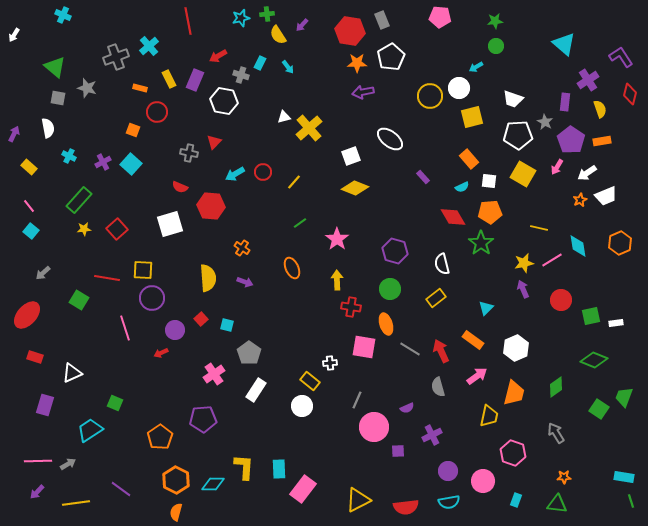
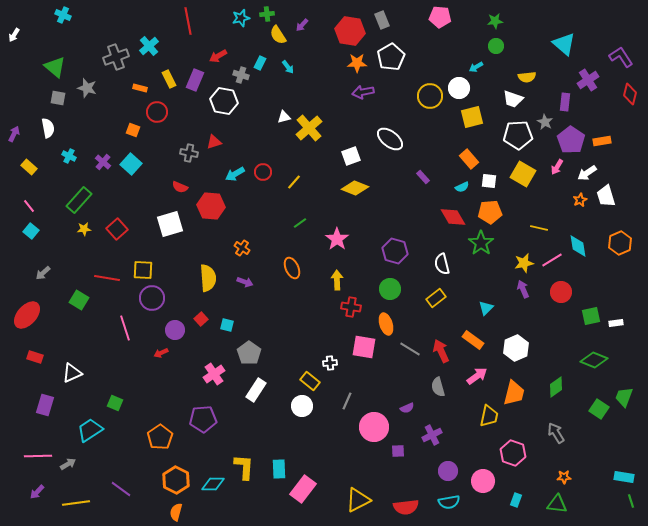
yellow semicircle at (600, 109): moved 73 px left, 32 px up; rotated 102 degrees clockwise
red triangle at (214, 142): rotated 28 degrees clockwise
purple cross at (103, 162): rotated 21 degrees counterclockwise
white trapezoid at (606, 196): rotated 95 degrees clockwise
red circle at (561, 300): moved 8 px up
gray line at (357, 400): moved 10 px left, 1 px down
pink line at (38, 461): moved 5 px up
